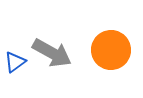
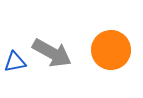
blue triangle: rotated 25 degrees clockwise
